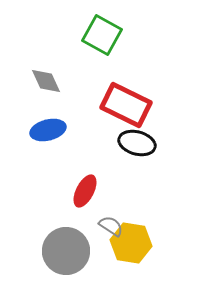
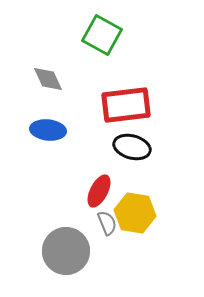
gray diamond: moved 2 px right, 2 px up
red rectangle: rotated 33 degrees counterclockwise
blue ellipse: rotated 20 degrees clockwise
black ellipse: moved 5 px left, 4 px down
red ellipse: moved 14 px right
gray semicircle: moved 4 px left, 3 px up; rotated 35 degrees clockwise
yellow hexagon: moved 4 px right, 30 px up
